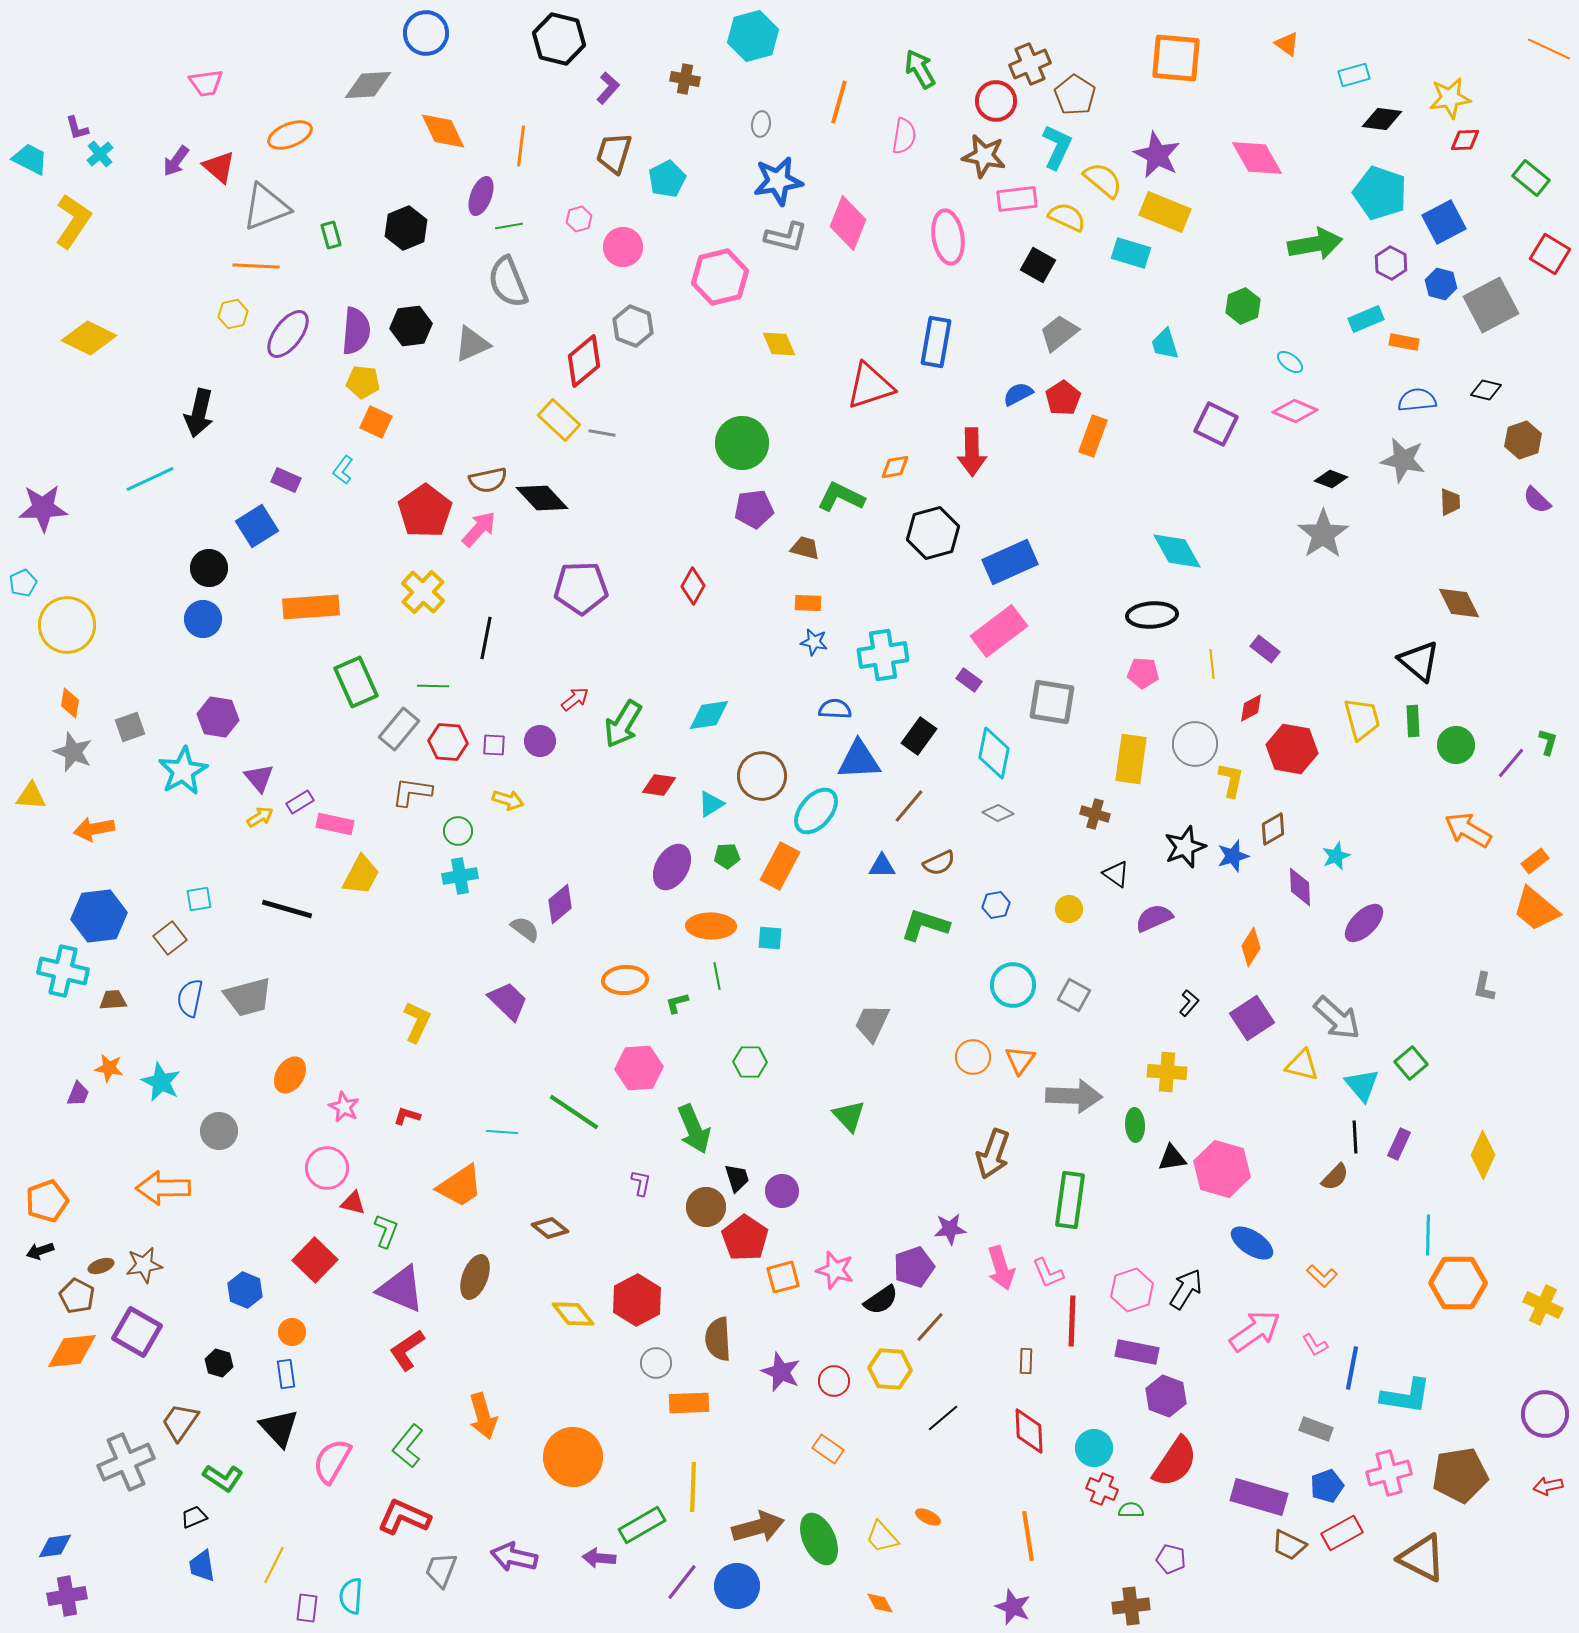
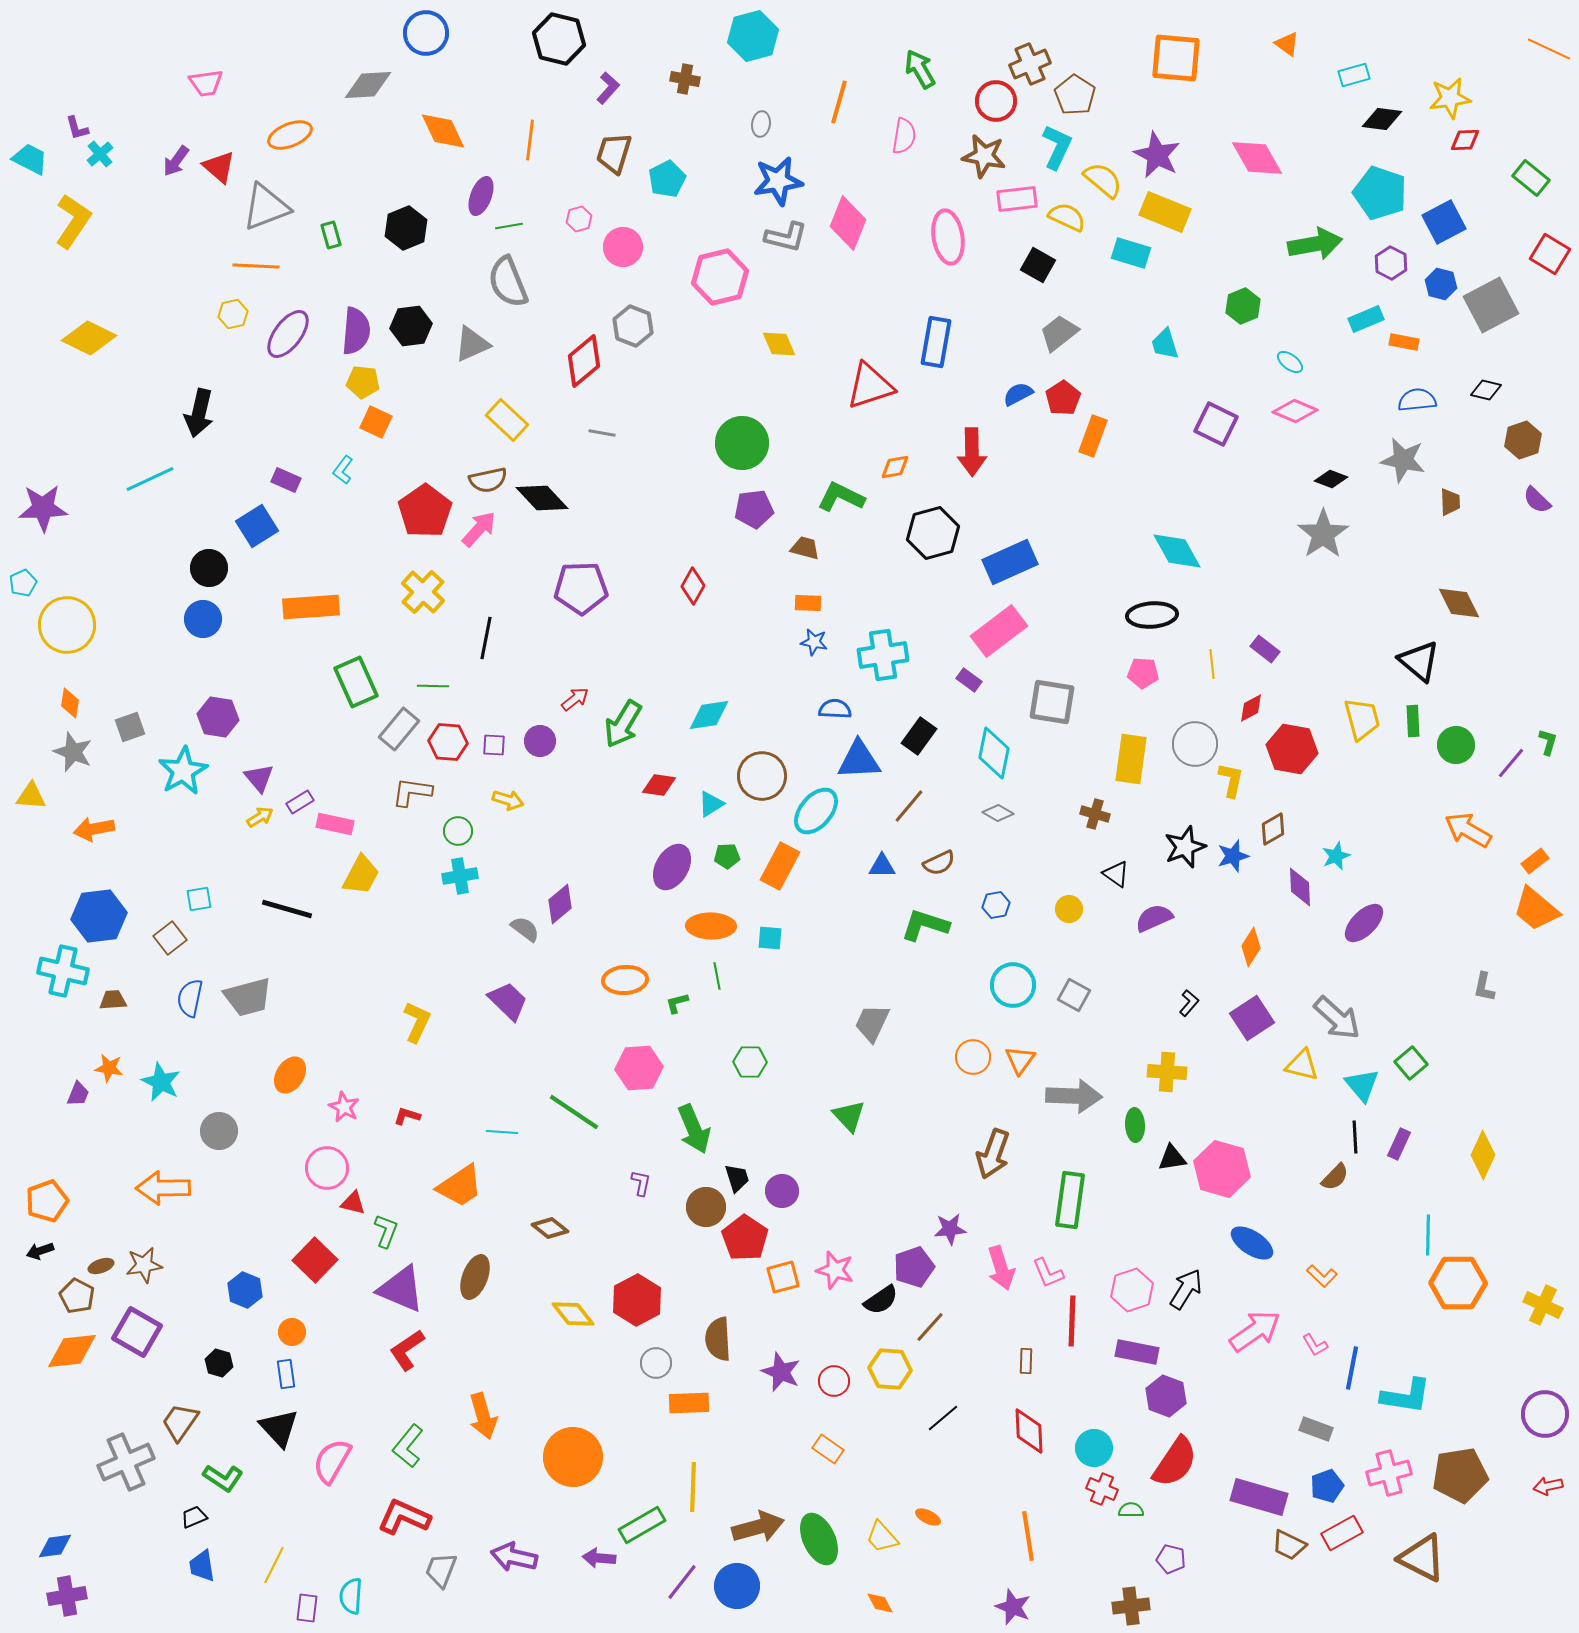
orange line at (521, 146): moved 9 px right, 6 px up
yellow rectangle at (559, 420): moved 52 px left
